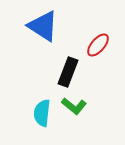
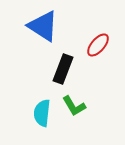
black rectangle: moved 5 px left, 3 px up
green L-shape: rotated 20 degrees clockwise
